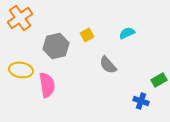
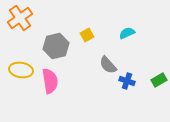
pink semicircle: moved 3 px right, 4 px up
blue cross: moved 14 px left, 20 px up
